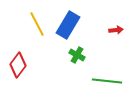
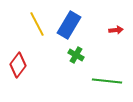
blue rectangle: moved 1 px right
green cross: moved 1 px left
